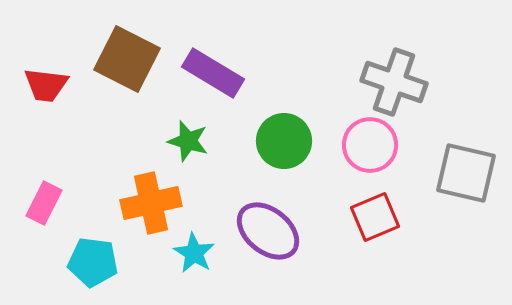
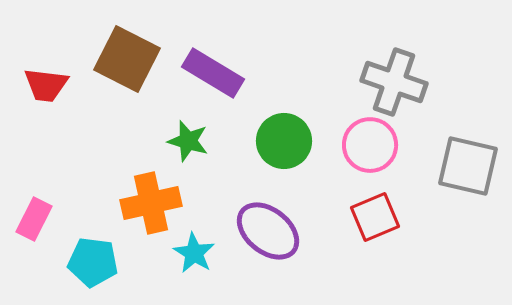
gray square: moved 2 px right, 7 px up
pink rectangle: moved 10 px left, 16 px down
